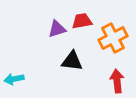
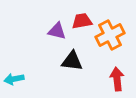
purple triangle: moved 2 px down; rotated 30 degrees clockwise
orange cross: moved 3 px left, 3 px up
red arrow: moved 2 px up
